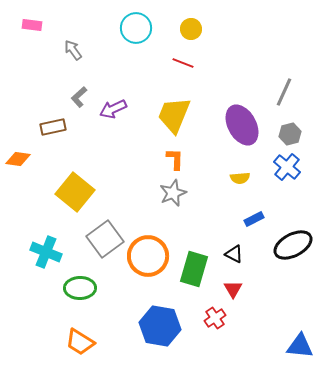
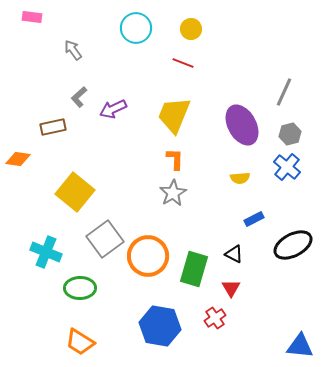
pink rectangle: moved 8 px up
gray star: rotated 8 degrees counterclockwise
red triangle: moved 2 px left, 1 px up
